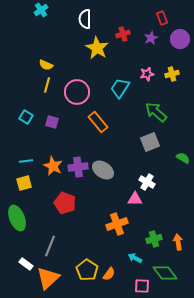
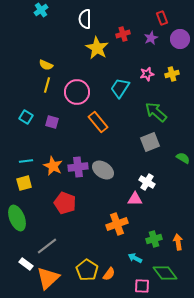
gray line: moved 3 px left; rotated 30 degrees clockwise
